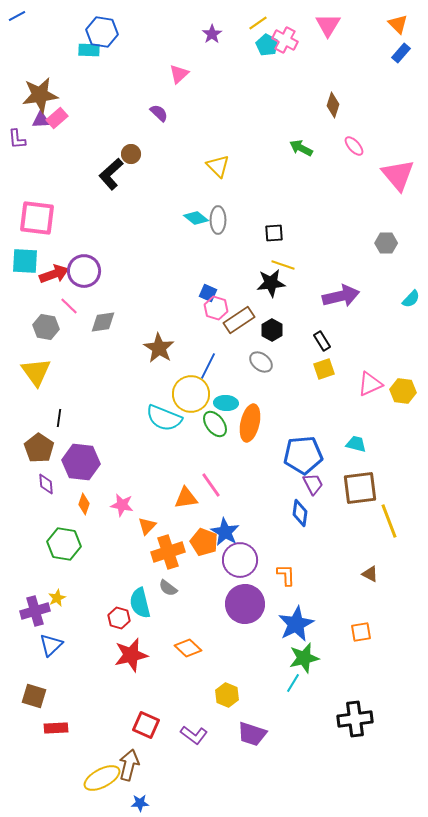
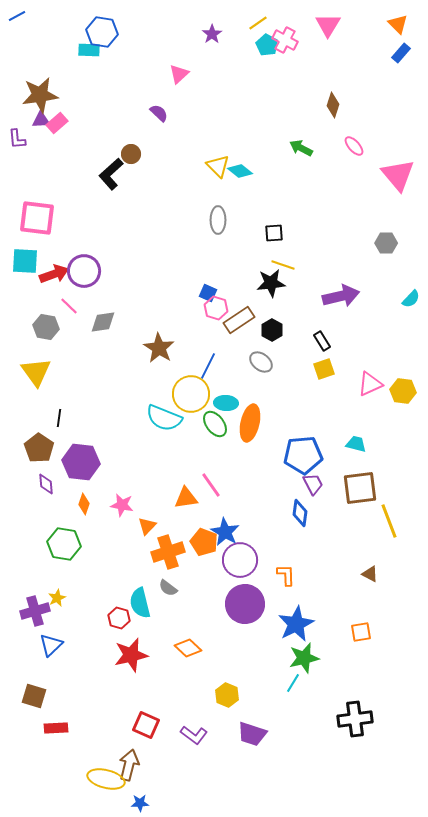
pink rectangle at (57, 118): moved 5 px down
cyan diamond at (196, 218): moved 44 px right, 47 px up
yellow ellipse at (102, 778): moved 4 px right, 1 px down; rotated 42 degrees clockwise
